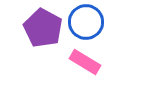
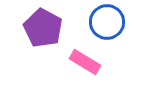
blue circle: moved 21 px right
